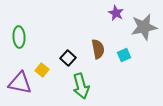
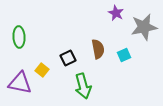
black square: rotated 21 degrees clockwise
green arrow: moved 2 px right
